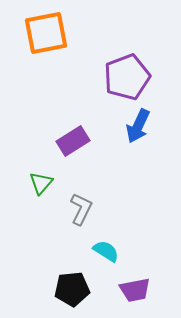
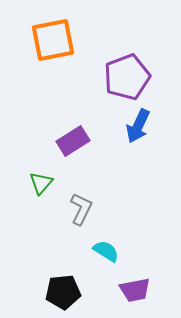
orange square: moved 7 px right, 7 px down
black pentagon: moved 9 px left, 3 px down
